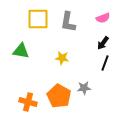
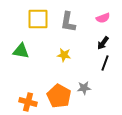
yellow star: moved 2 px right, 3 px up
